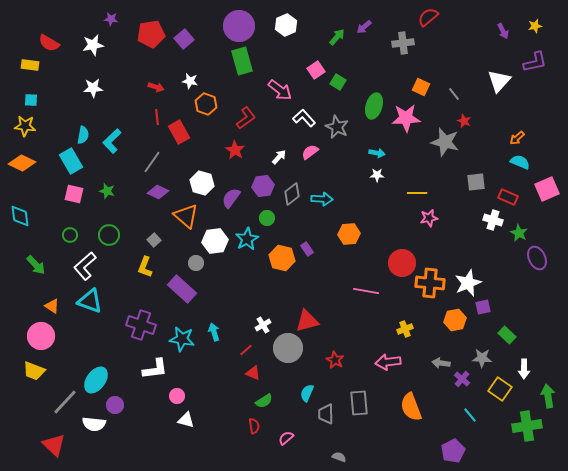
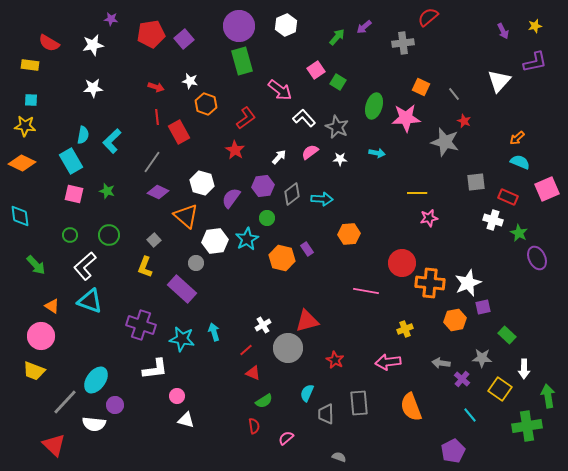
white star at (377, 175): moved 37 px left, 16 px up
